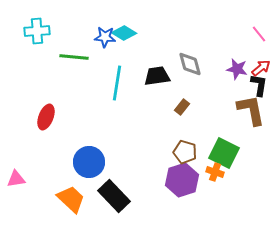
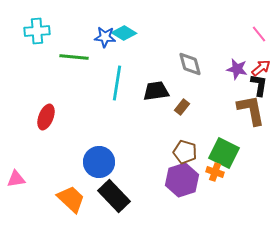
black trapezoid: moved 1 px left, 15 px down
blue circle: moved 10 px right
